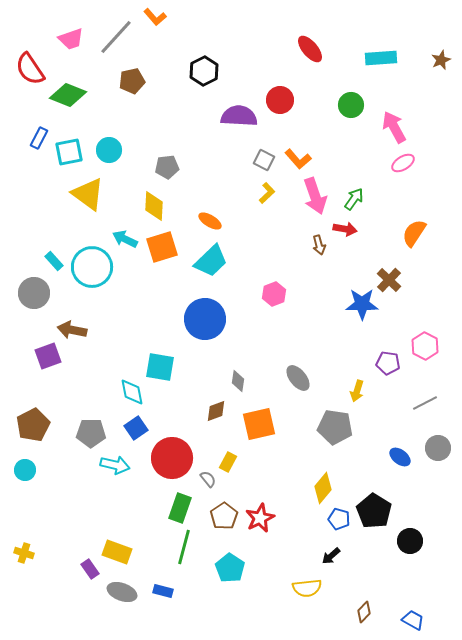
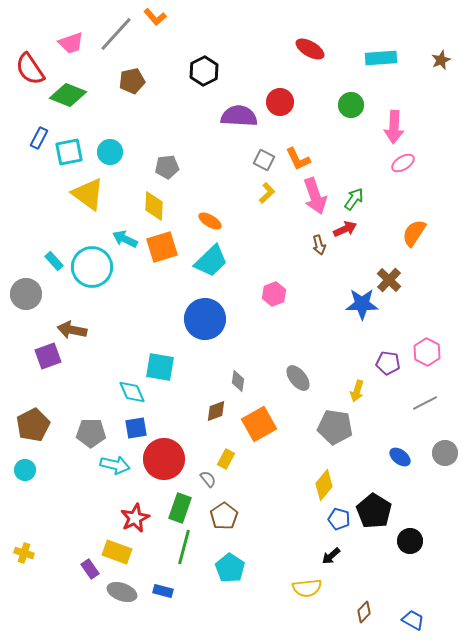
gray line at (116, 37): moved 3 px up
pink trapezoid at (71, 39): moved 4 px down
red ellipse at (310, 49): rotated 20 degrees counterclockwise
red circle at (280, 100): moved 2 px down
pink arrow at (394, 127): rotated 148 degrees counterclockwise
cyan circle at (109, 150): moved 1 px right, 2 px down
orange L-shape at (298, 159): rotated 16 degrees clockwise
red arrow at (345, 229): rotated 35 degrees counterclockwise
gray circle at (34, 293): moved 8 px left, 1 px down
pink hexagon at (425, 346): moved 2 px right, 6 px down
cyan diamond at (132, 392): rotated 12 degrees counterclockwise
orange square at (259, 424): rotated 16 degrees counterclockwise
blue square at (136, 428): rotated 25 degrees clockwise
gray circle at (438, 448): moved 7 px right, 5 px down
red circle at (172, 458): moved 8 px left, 1 px down
yellow rectangle at (228, 462): moved 2 px left, 3 px up
yellow diamond at (323, 488): moved 1 px right, 3 px up
red star at (260, 518): moved 125 px left
